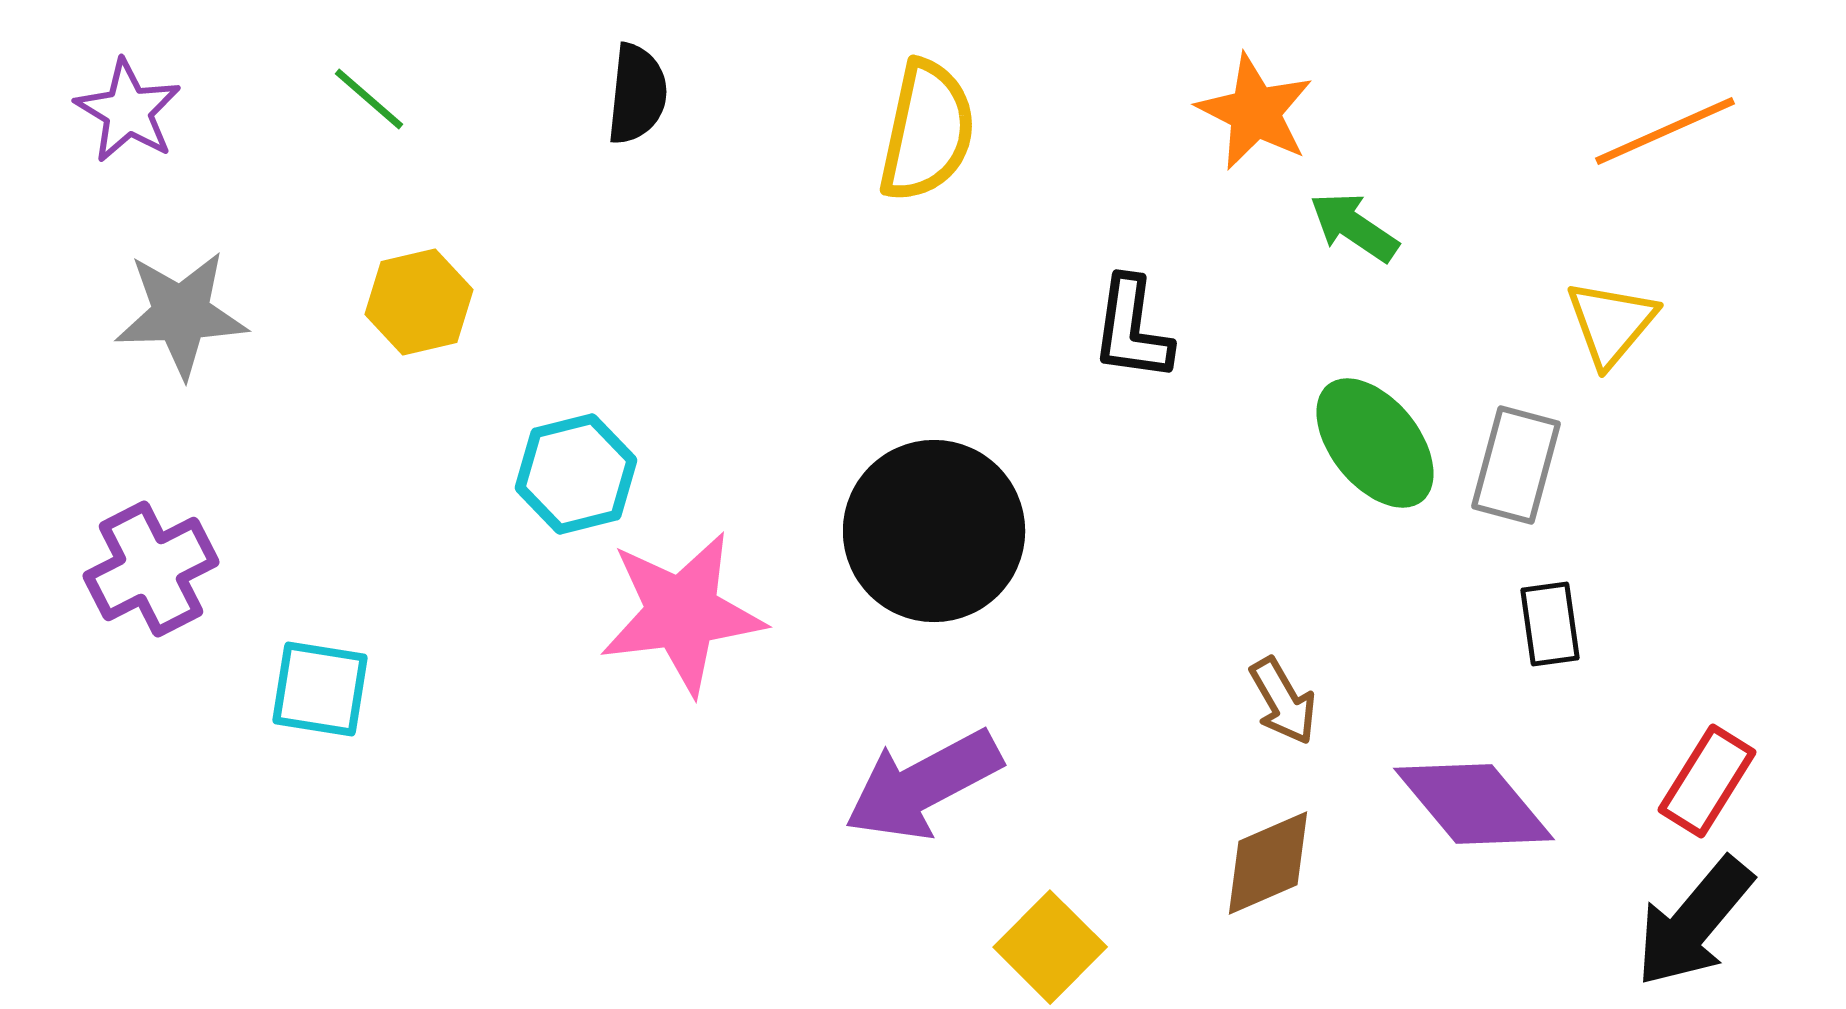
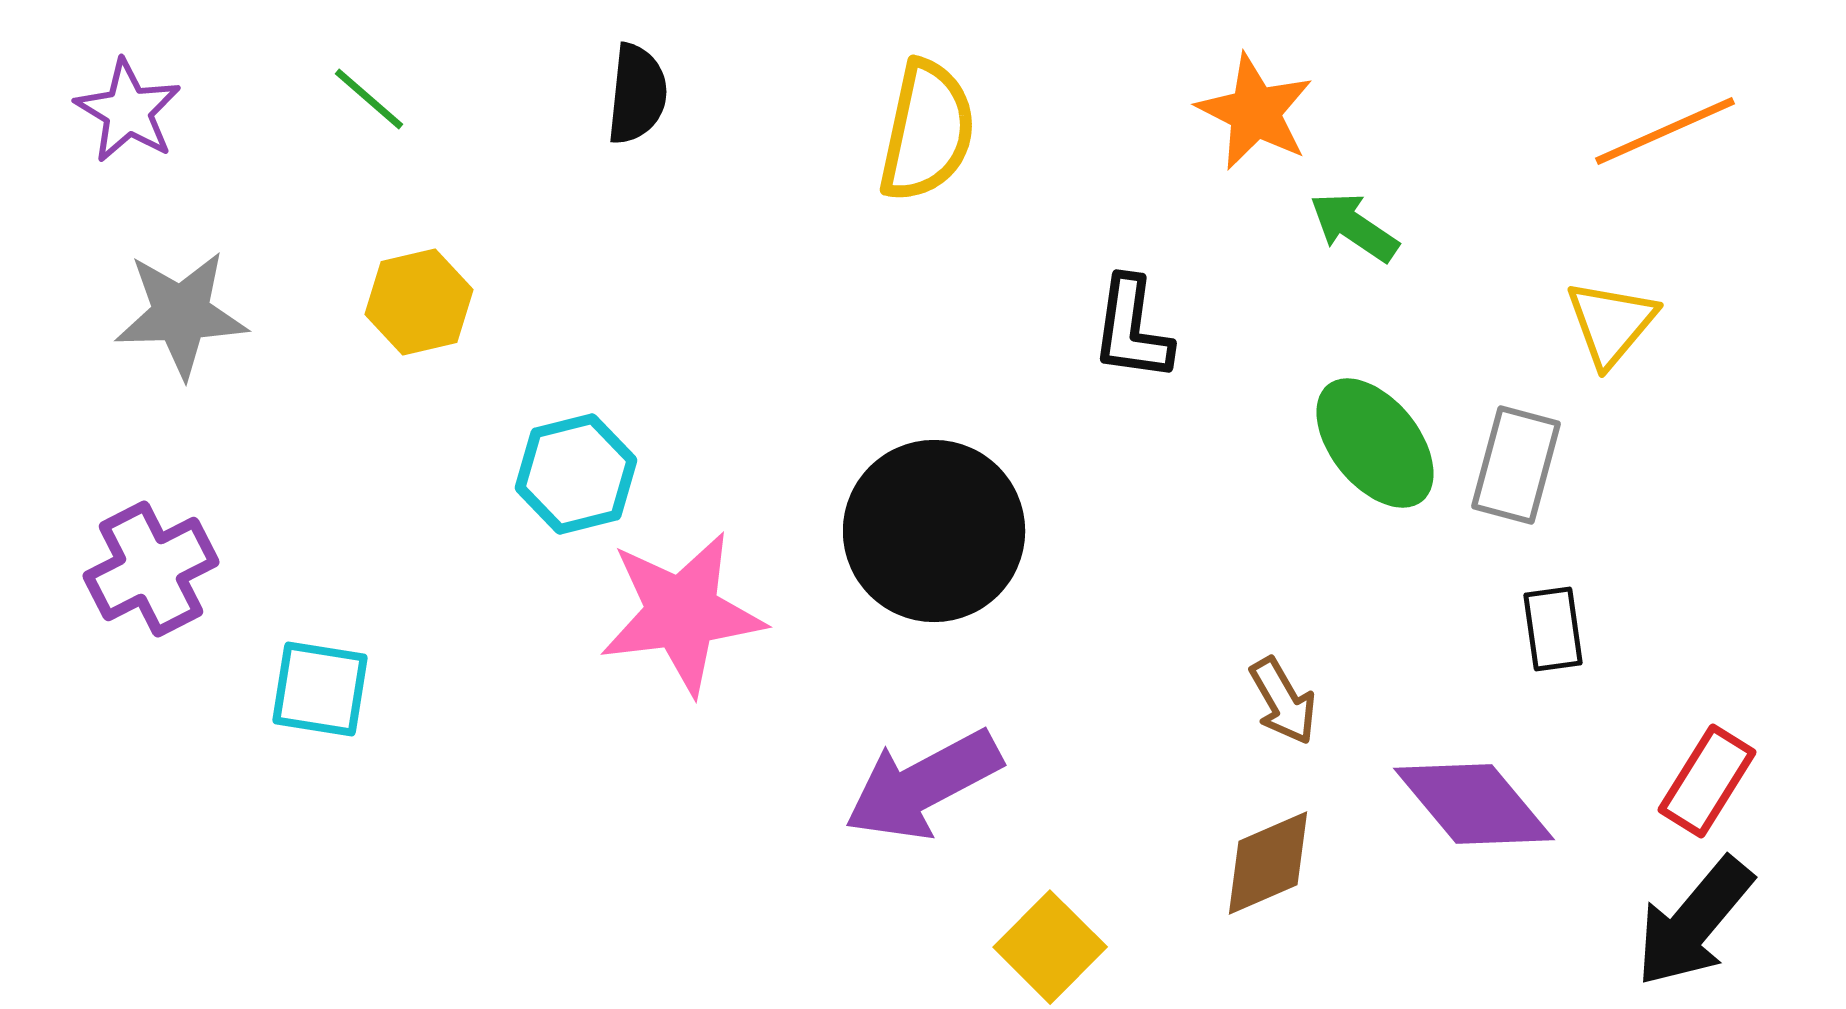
black rectangle: moved 3 px right, 5 px down
